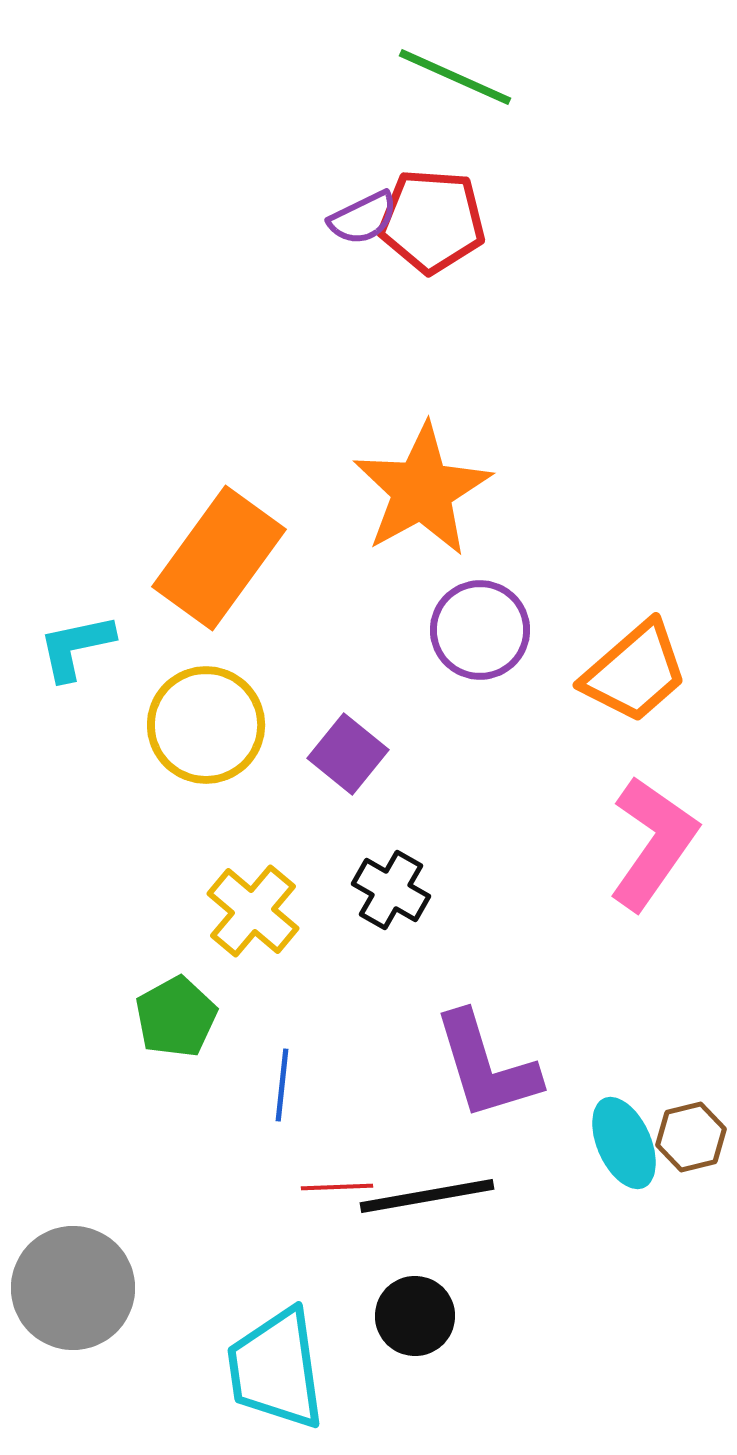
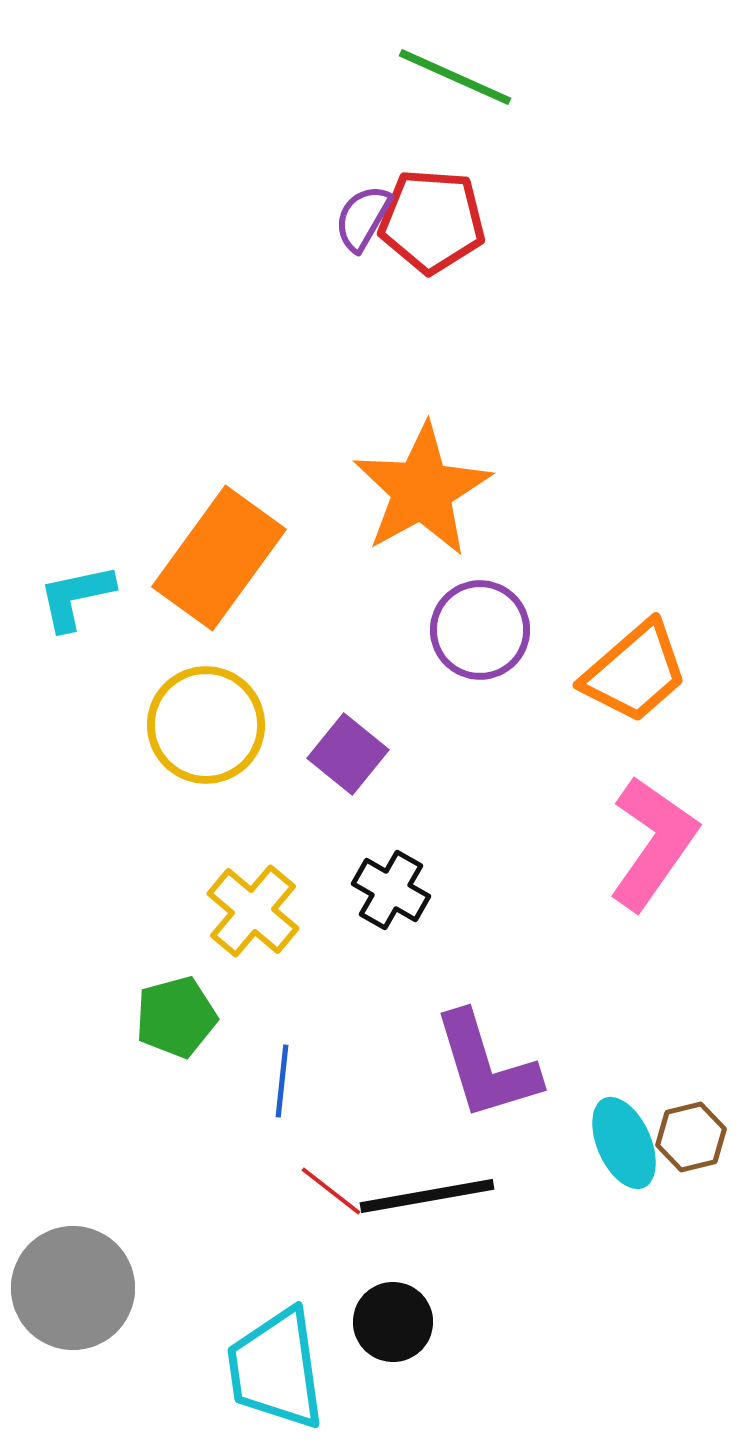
purple semicircle: rotated 146 degrees clockwise
cyan L-shape: moved 50 px up
green pentagon: rotated 14 degrees clockwise
blue line: moved 4 px up
red line: moved 6 px left, 4 px down; rotated 40 degrees clockwise
black circle: moved 22 px left, 6 px down
